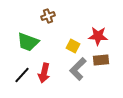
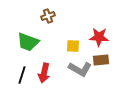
red star: moved 1 px right, 1 px down
yellow square: rotated 24 degrees counterclockwise
gray L-shape: moved 2 px right; rotated 105 degrees counterclockwise
black line: rotated 24 degrees counterclockwise
